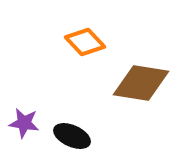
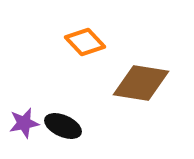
purple star: rotated 20 degrees counterclockwise
black ellipse: moved 9 px left, 10 px up
